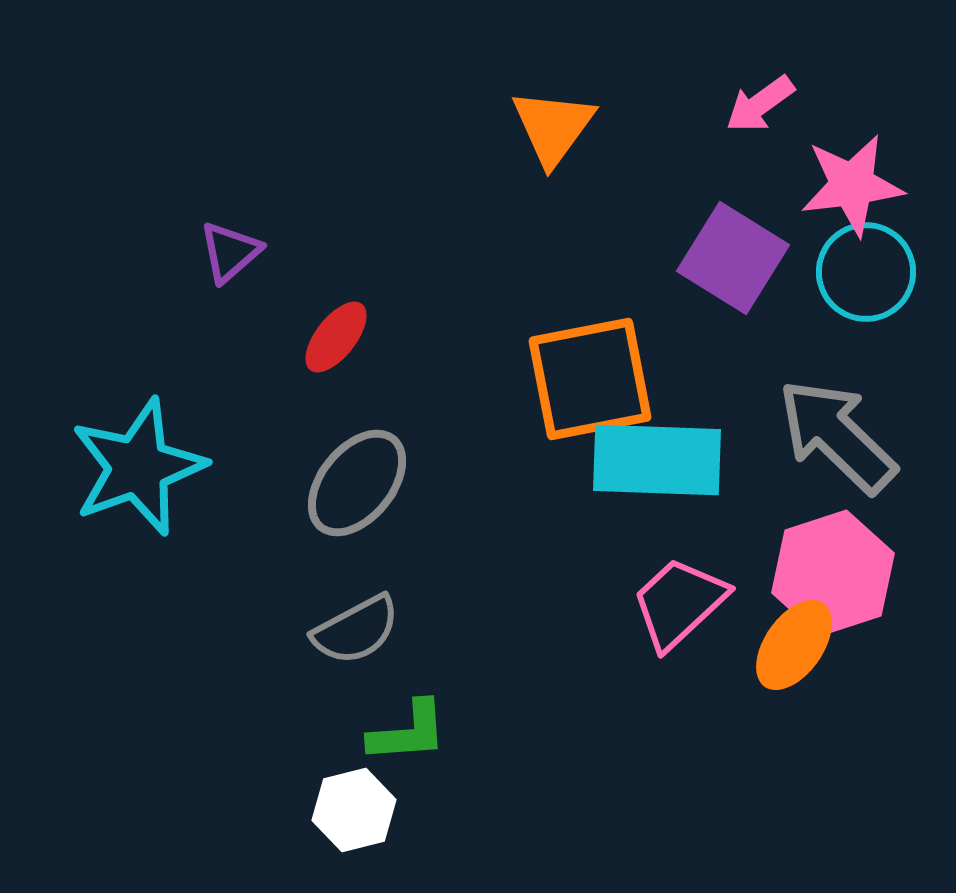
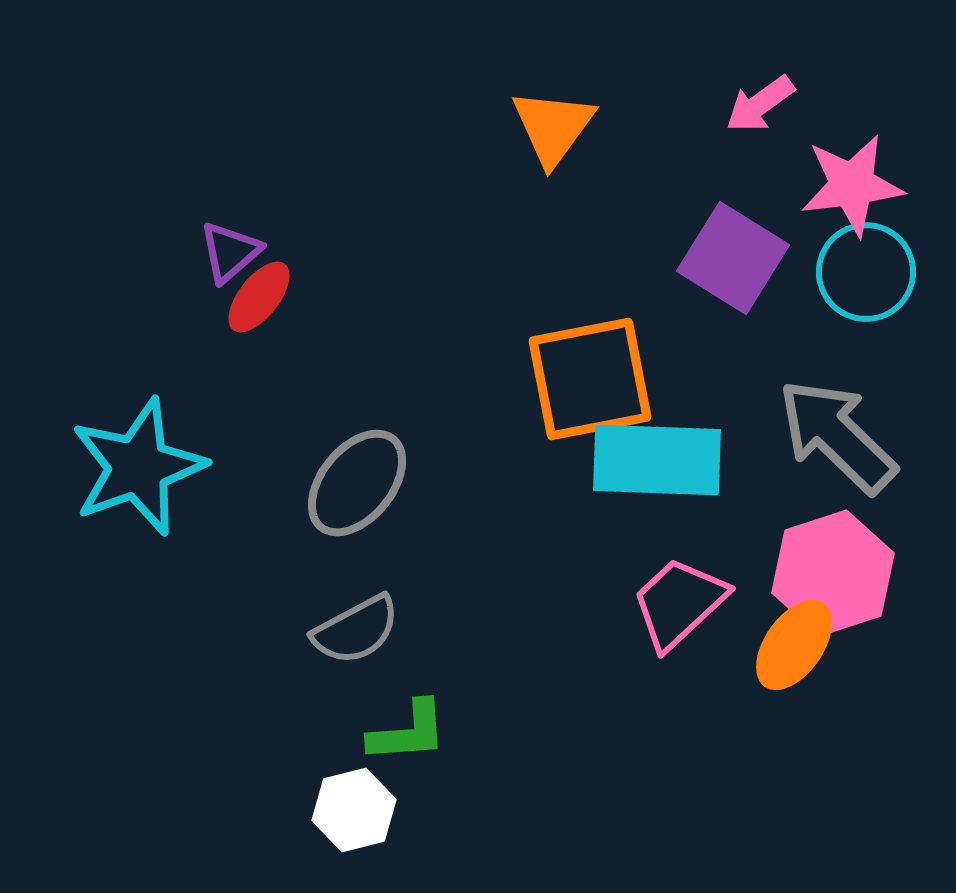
red ellipse: moved 77 px left, 40 px up
